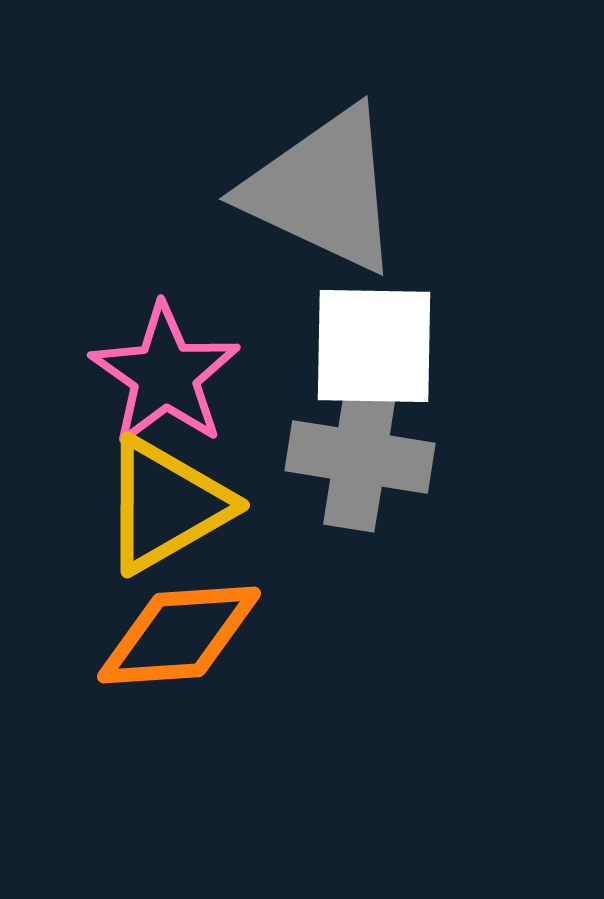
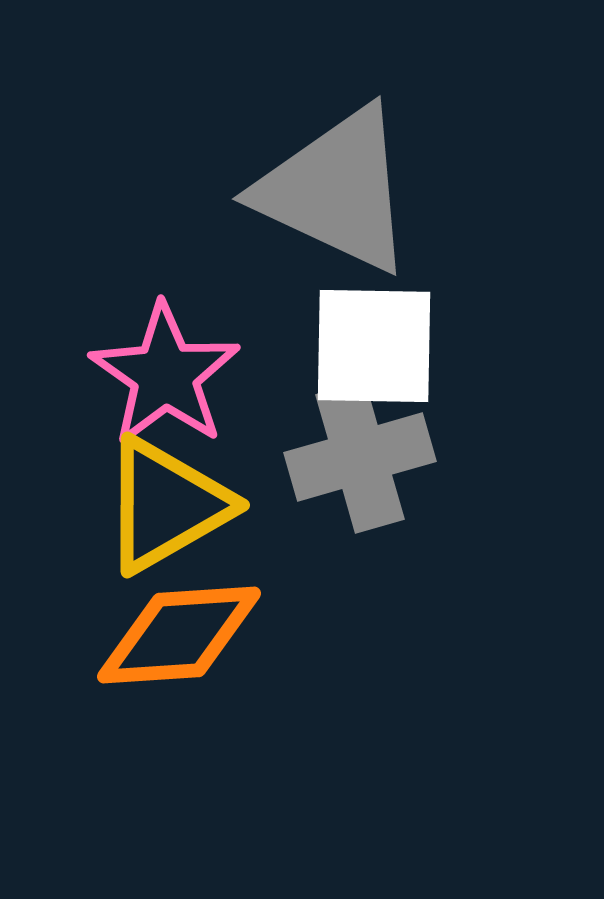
gray triangle: moved 13 px right
gray cross: rotated 25 degrees counterclockwise
